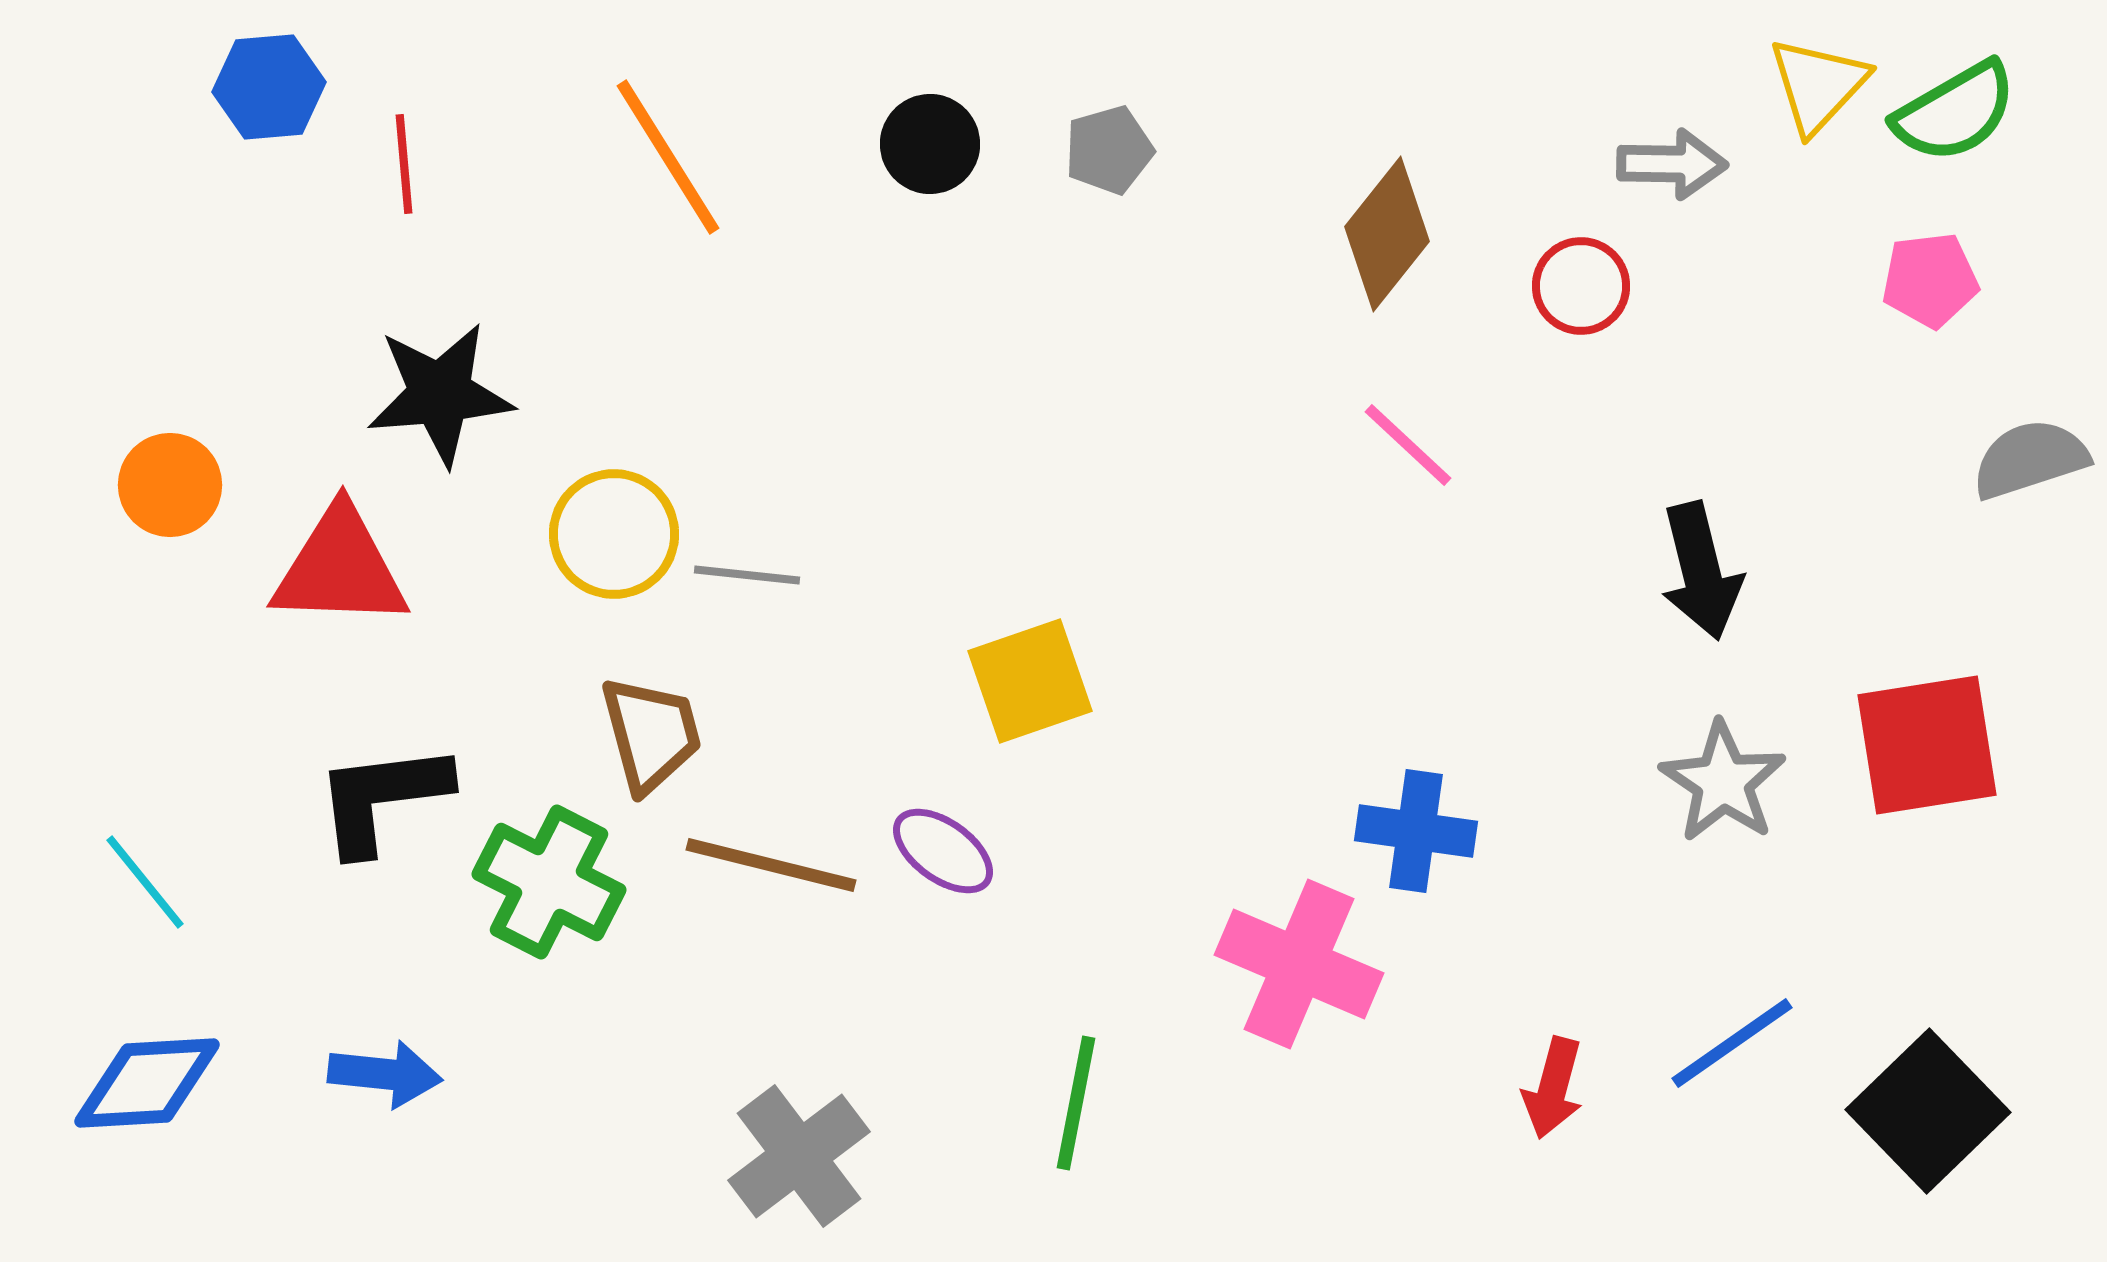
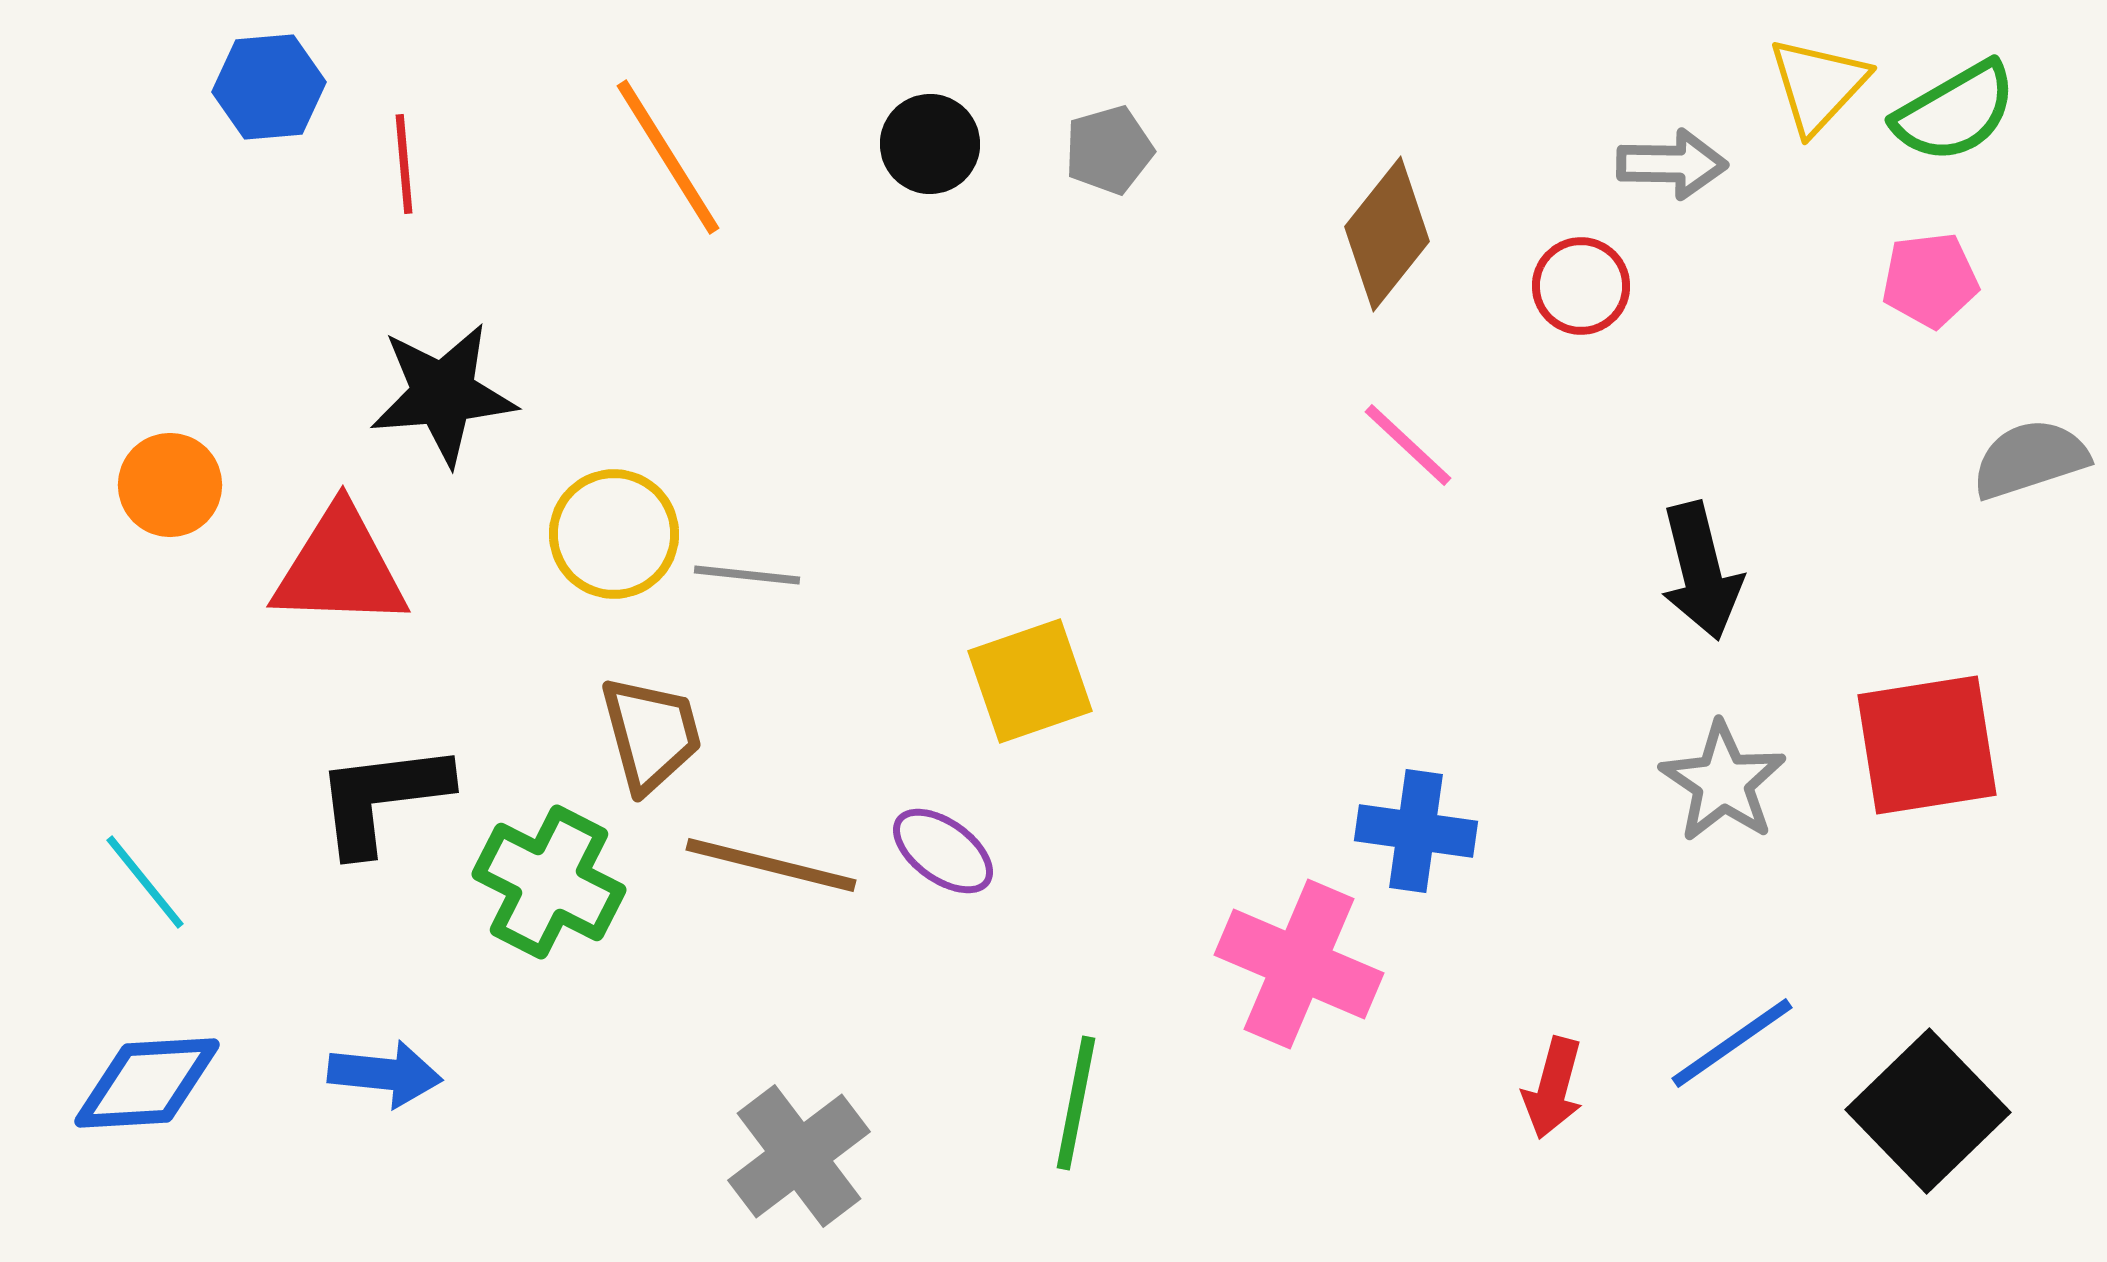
black star: moved 3 px right
